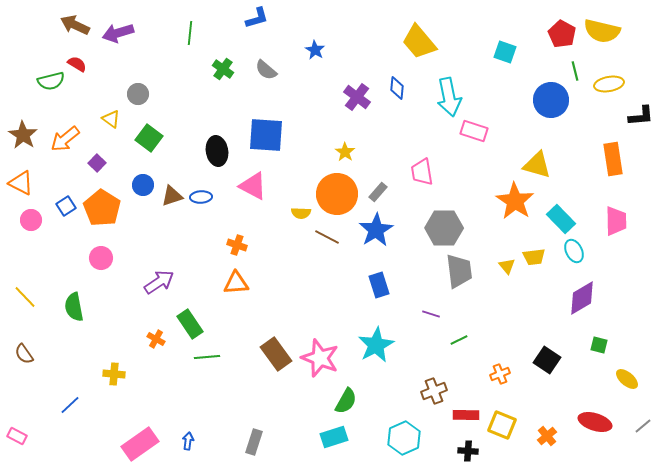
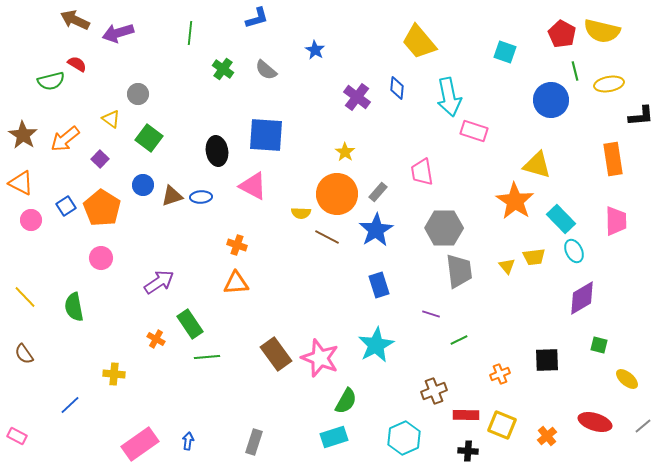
brown arrow at (75, 25): moved 5 px up
purple square at (97, 163): moved 3 px right, 4 px up
black square at (547, 360): rotated 36 degrees counterclockwise
